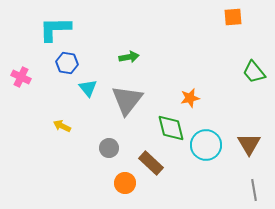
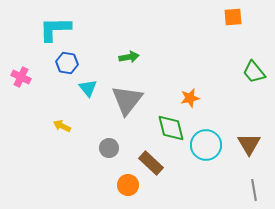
orange circle: moved 3 px right, 2 px down
